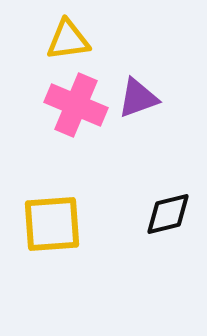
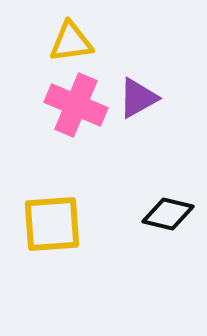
yellow triangle: moved 3 px right, 2 px down
purple triangle: rotated 9 degrees counterclockwise
black diamond: rotated 27 degrees clockwise
